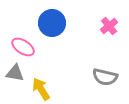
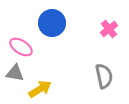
pink cross: moved 3 px down
pink ellipse: moved 2 px left
gray semicircle: moved 1 px left, 1 px up; rotated 115 degrees counterclockwise
yellow arrow: moved 1 px left; rotated 90 degrees clockwise
